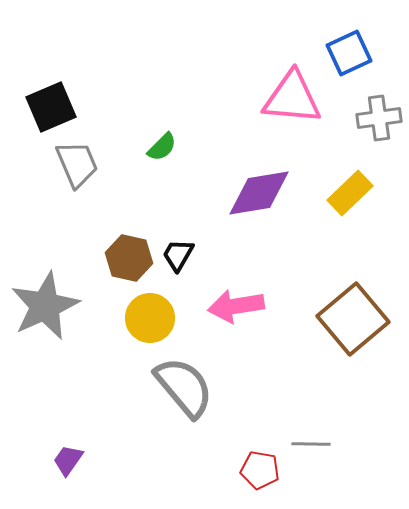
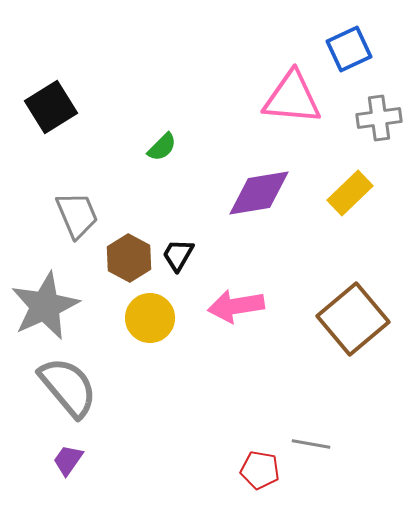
blue square: moved 4 px up
black square: rotated 9 degrees counterclockwise
gray trapezoid: moved 51 px down
brown hexagon: rotated 15 degrees clockwise
gray semicircle: moved 116 px left
gray line: rotated 9 degrees clockwise
